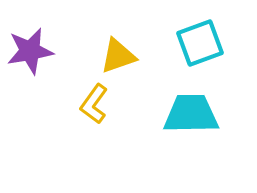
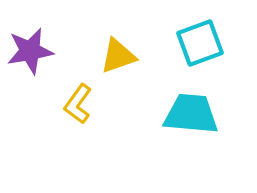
yellow L-shape: moved 16 px left
cyan trapezoid: rotated 6 degrees clockwise
